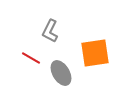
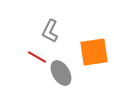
orange square: moved 1 px left, 1 px up
red line: moved 6 px right, 1 px up
